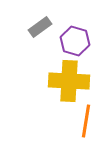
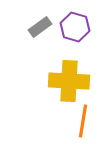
purple hexagon: moved 14 px up
orange line: moved 3 px left
